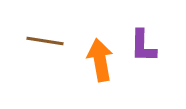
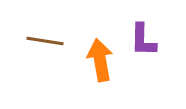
purple L-shape: moved 6 px up
